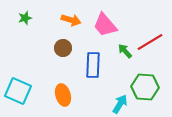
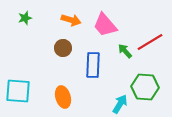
cyan square: rotated 20 degrees counterclockwise
orange ellipse: moved 2 px down
